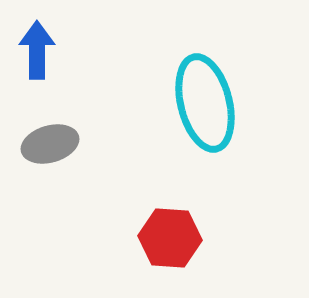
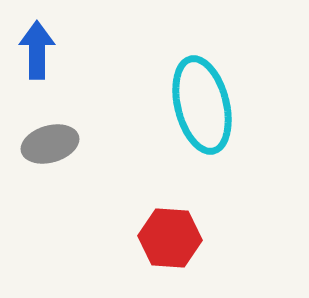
cyan ellipse: moved 3 px left, 2 px down
